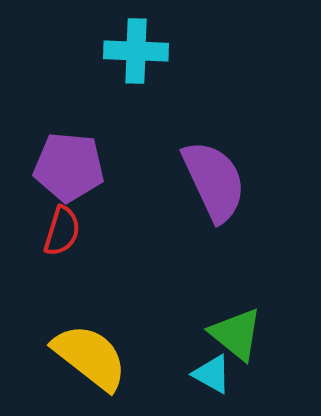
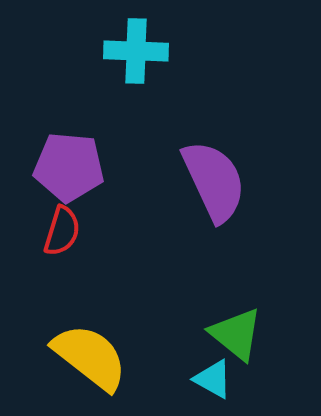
cyan triangle: moved 1 px right, 5 px down
